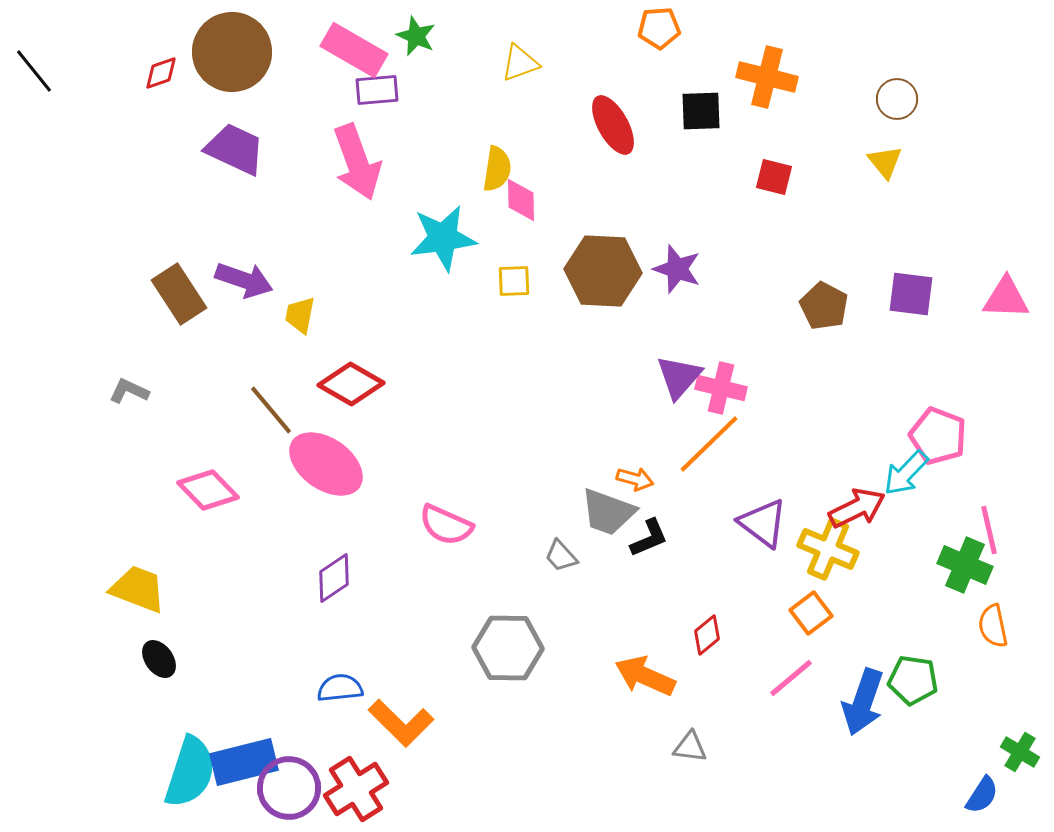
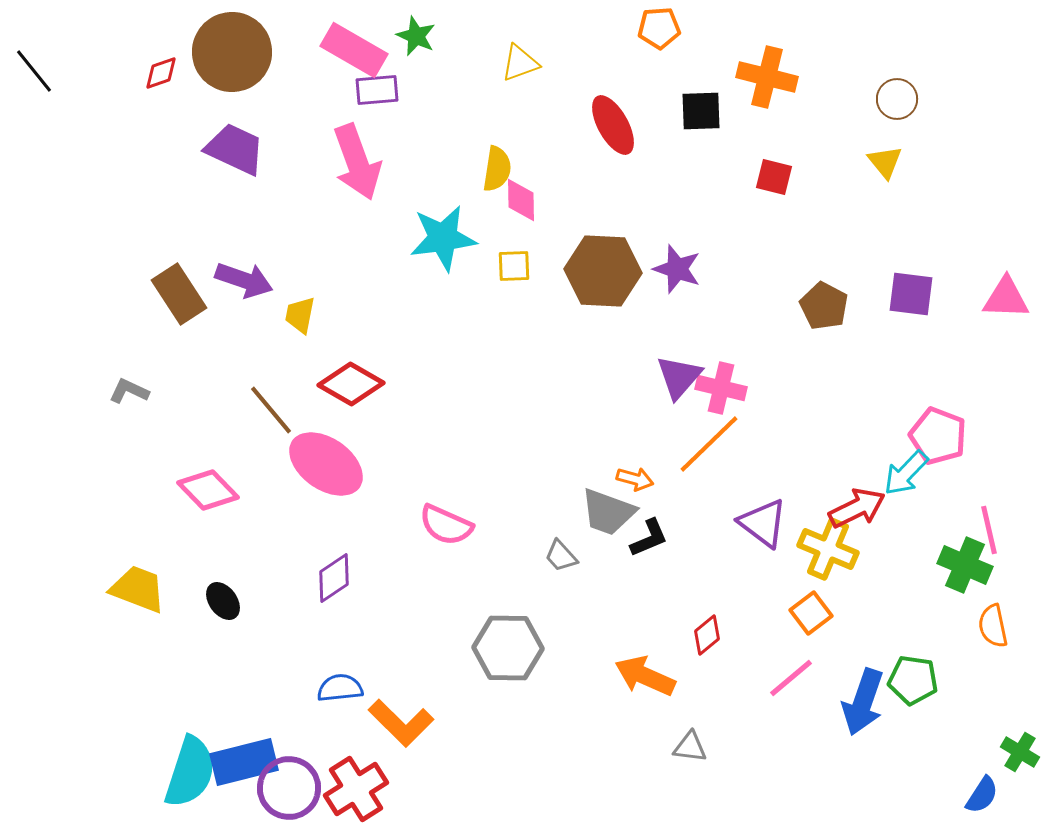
yellow square at (514, 281): moved 15 px up
black ellipse at (159, 659): moved 64 px right, 58 px up
